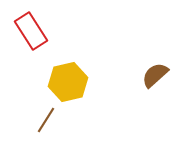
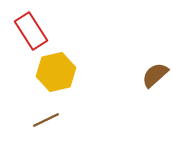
yellow hexagon: moved 12 px left, 10 px up
brown line: rotated 32 degrees clockwise
